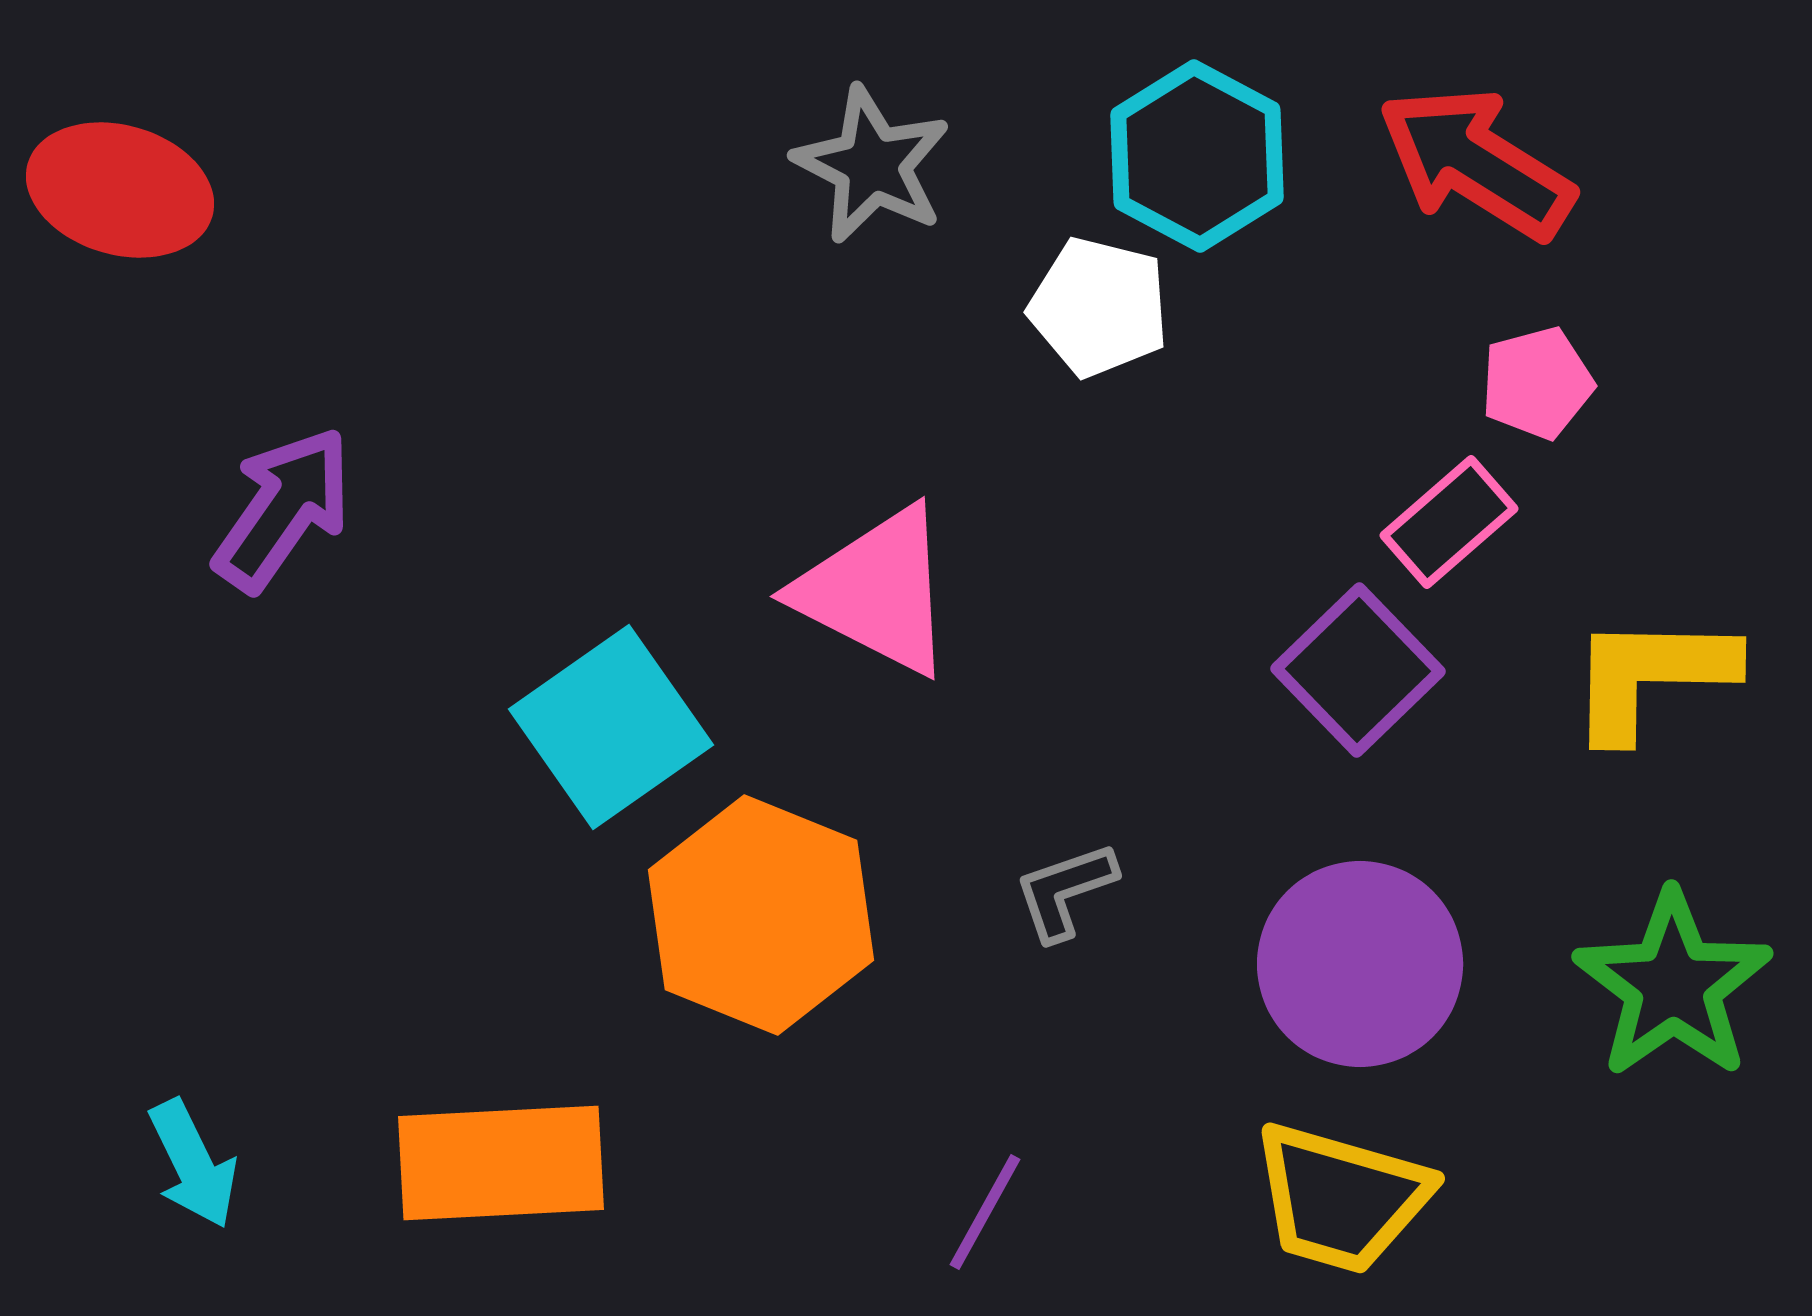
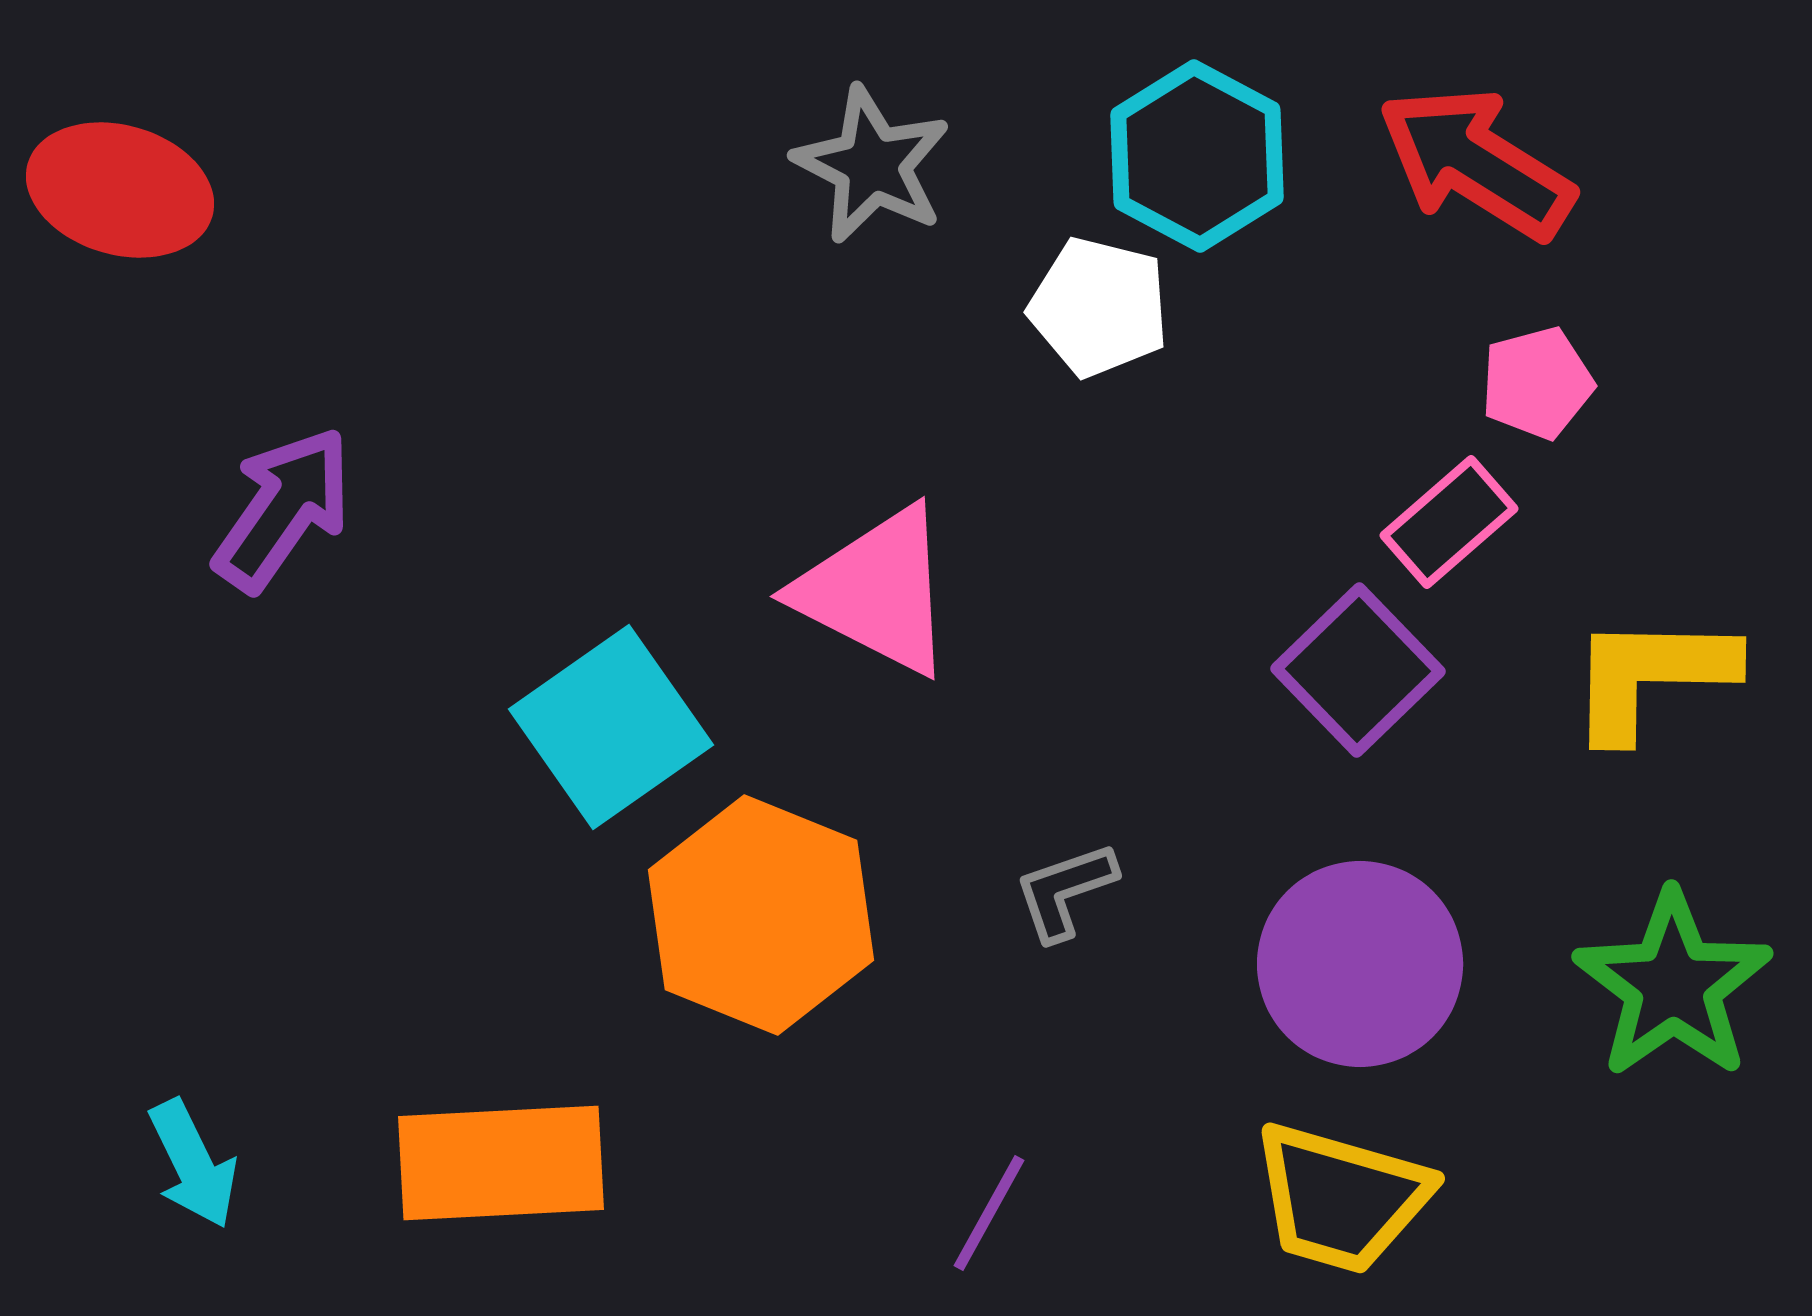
purple line: moved 4 px right, 1 px down
